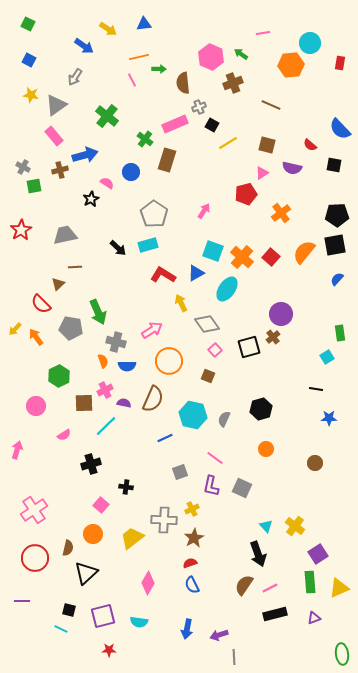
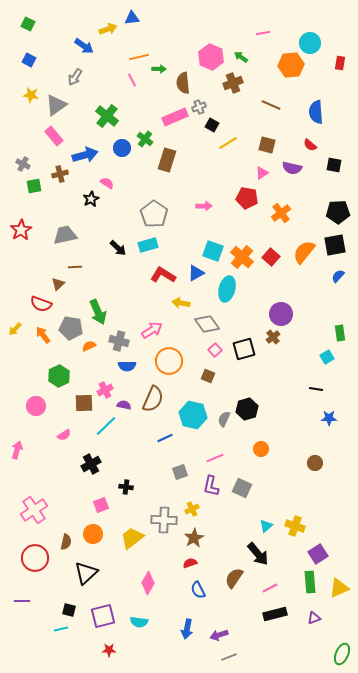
blue triangle at (144, 24): moved 12 px left, 6 px up
yellow arrow at (108, 29): rotated 54 degrees counterclockwise
green arrow at (241, 54): moved 3 px down
pink rectangle at (175, 124): moved 7 px up
blue semicircle at (340, 129): moved 24 px left, 17 px up; rotated 40 degrees clockwise
gray cross at (23, 167): moved 3 px up
brown cross at (60, 170): moved 4 px down
blue circle at (131, 172): moved 9 px left, 24 px up
red pentagon at (246, 194): moved 1 px right, 4 px down; rotated 25 degrees clockwise
pink arrow at (204, 211): moved 5 px up; rotated 56 degrees clockwise
black pentagon at (337, 215): moved 1 px right, 3 px up
blue semicircle at (337, 279): moved 1 px right, 3 px up
cyan ellipse at (227, 289): rotated 20 degrees counterclockwise
yellow arrow at (181, 303): rotated 54 degrees counterclockwise
red semicircle at (41, 304): rotated 25 degrees counterclockwise
orange arrow at (36, 337): moved 7 px right, 2 px up
gray cross at (116, 342): moved 3 px right, 1 px up
black square at (249, 347): moved 5 px left, 2 px down
orange semicircle at (103, 361): moved 14 px left, 15 px up; rotated 96 degrees counterclockwise
purple semicircle at (124, 403): moved 2 px down
black hexagon at (261, 409): moved 14 px left
orange circle at (266, 449): moved 5 px left
pink line at (215, 458): rotated 60 degrees counterclockwise
black cross at (91, 464): rotated 12 degrees counterclockwise
pink square at (101, 505): rotated 28 degrees clockwise
cyan triangle at (266, 526): rotated 32 degrees clockwise
yellow cross at (295, 526): rotated 18 degrees counterclockwise
brown semicircle at (68, 548): moved 2 px left, 6 px up
black arrow at (258, 554): rotated 20 degrees counterclockwise
blue semicircle at (192, 585): moved 6 px right, 5 px down
brown semicircle at (244, 585): moved 10 px left, 7 px up
cyan line at (61, 629): rotated 40 degrees counterclockwise
green ellipse at (342, 654): rotated 30 degrees clockwise
gray line at (234, 657): moved 5 px left; rotated 70 degrees clockwise
